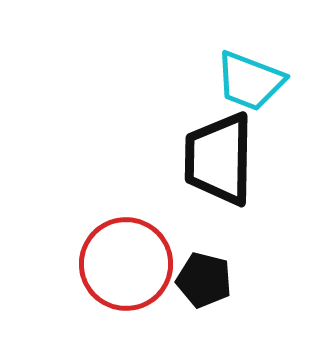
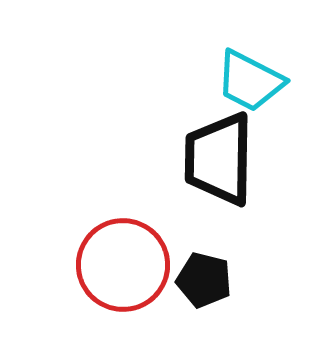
cyan trapezoid: rotated 6 degrees clockwise
red circle: moved 3 px left, 1 px down
